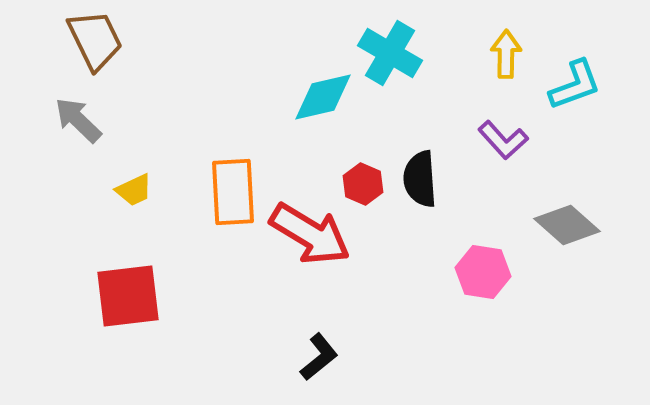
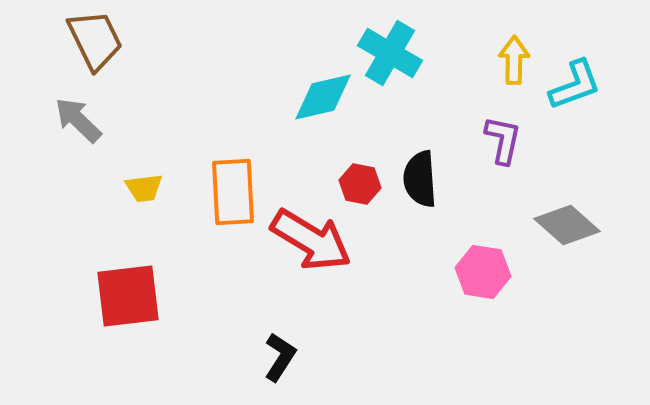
yellow arrow: moved 8 px right, 6 px down
purple L-shape: rotated 126 degrees counterclockwise
red hexagon: moved 3 px left; rotated 12 degrees counterclockwise
yellow trapezoid: moved 10 px right, 2 px up; rotated 18 degrees clockwise
red arrow: moved 1 px right, 6 px down
black L-shape: moved 39 px left; rotated 18 degrees counterclockwise
